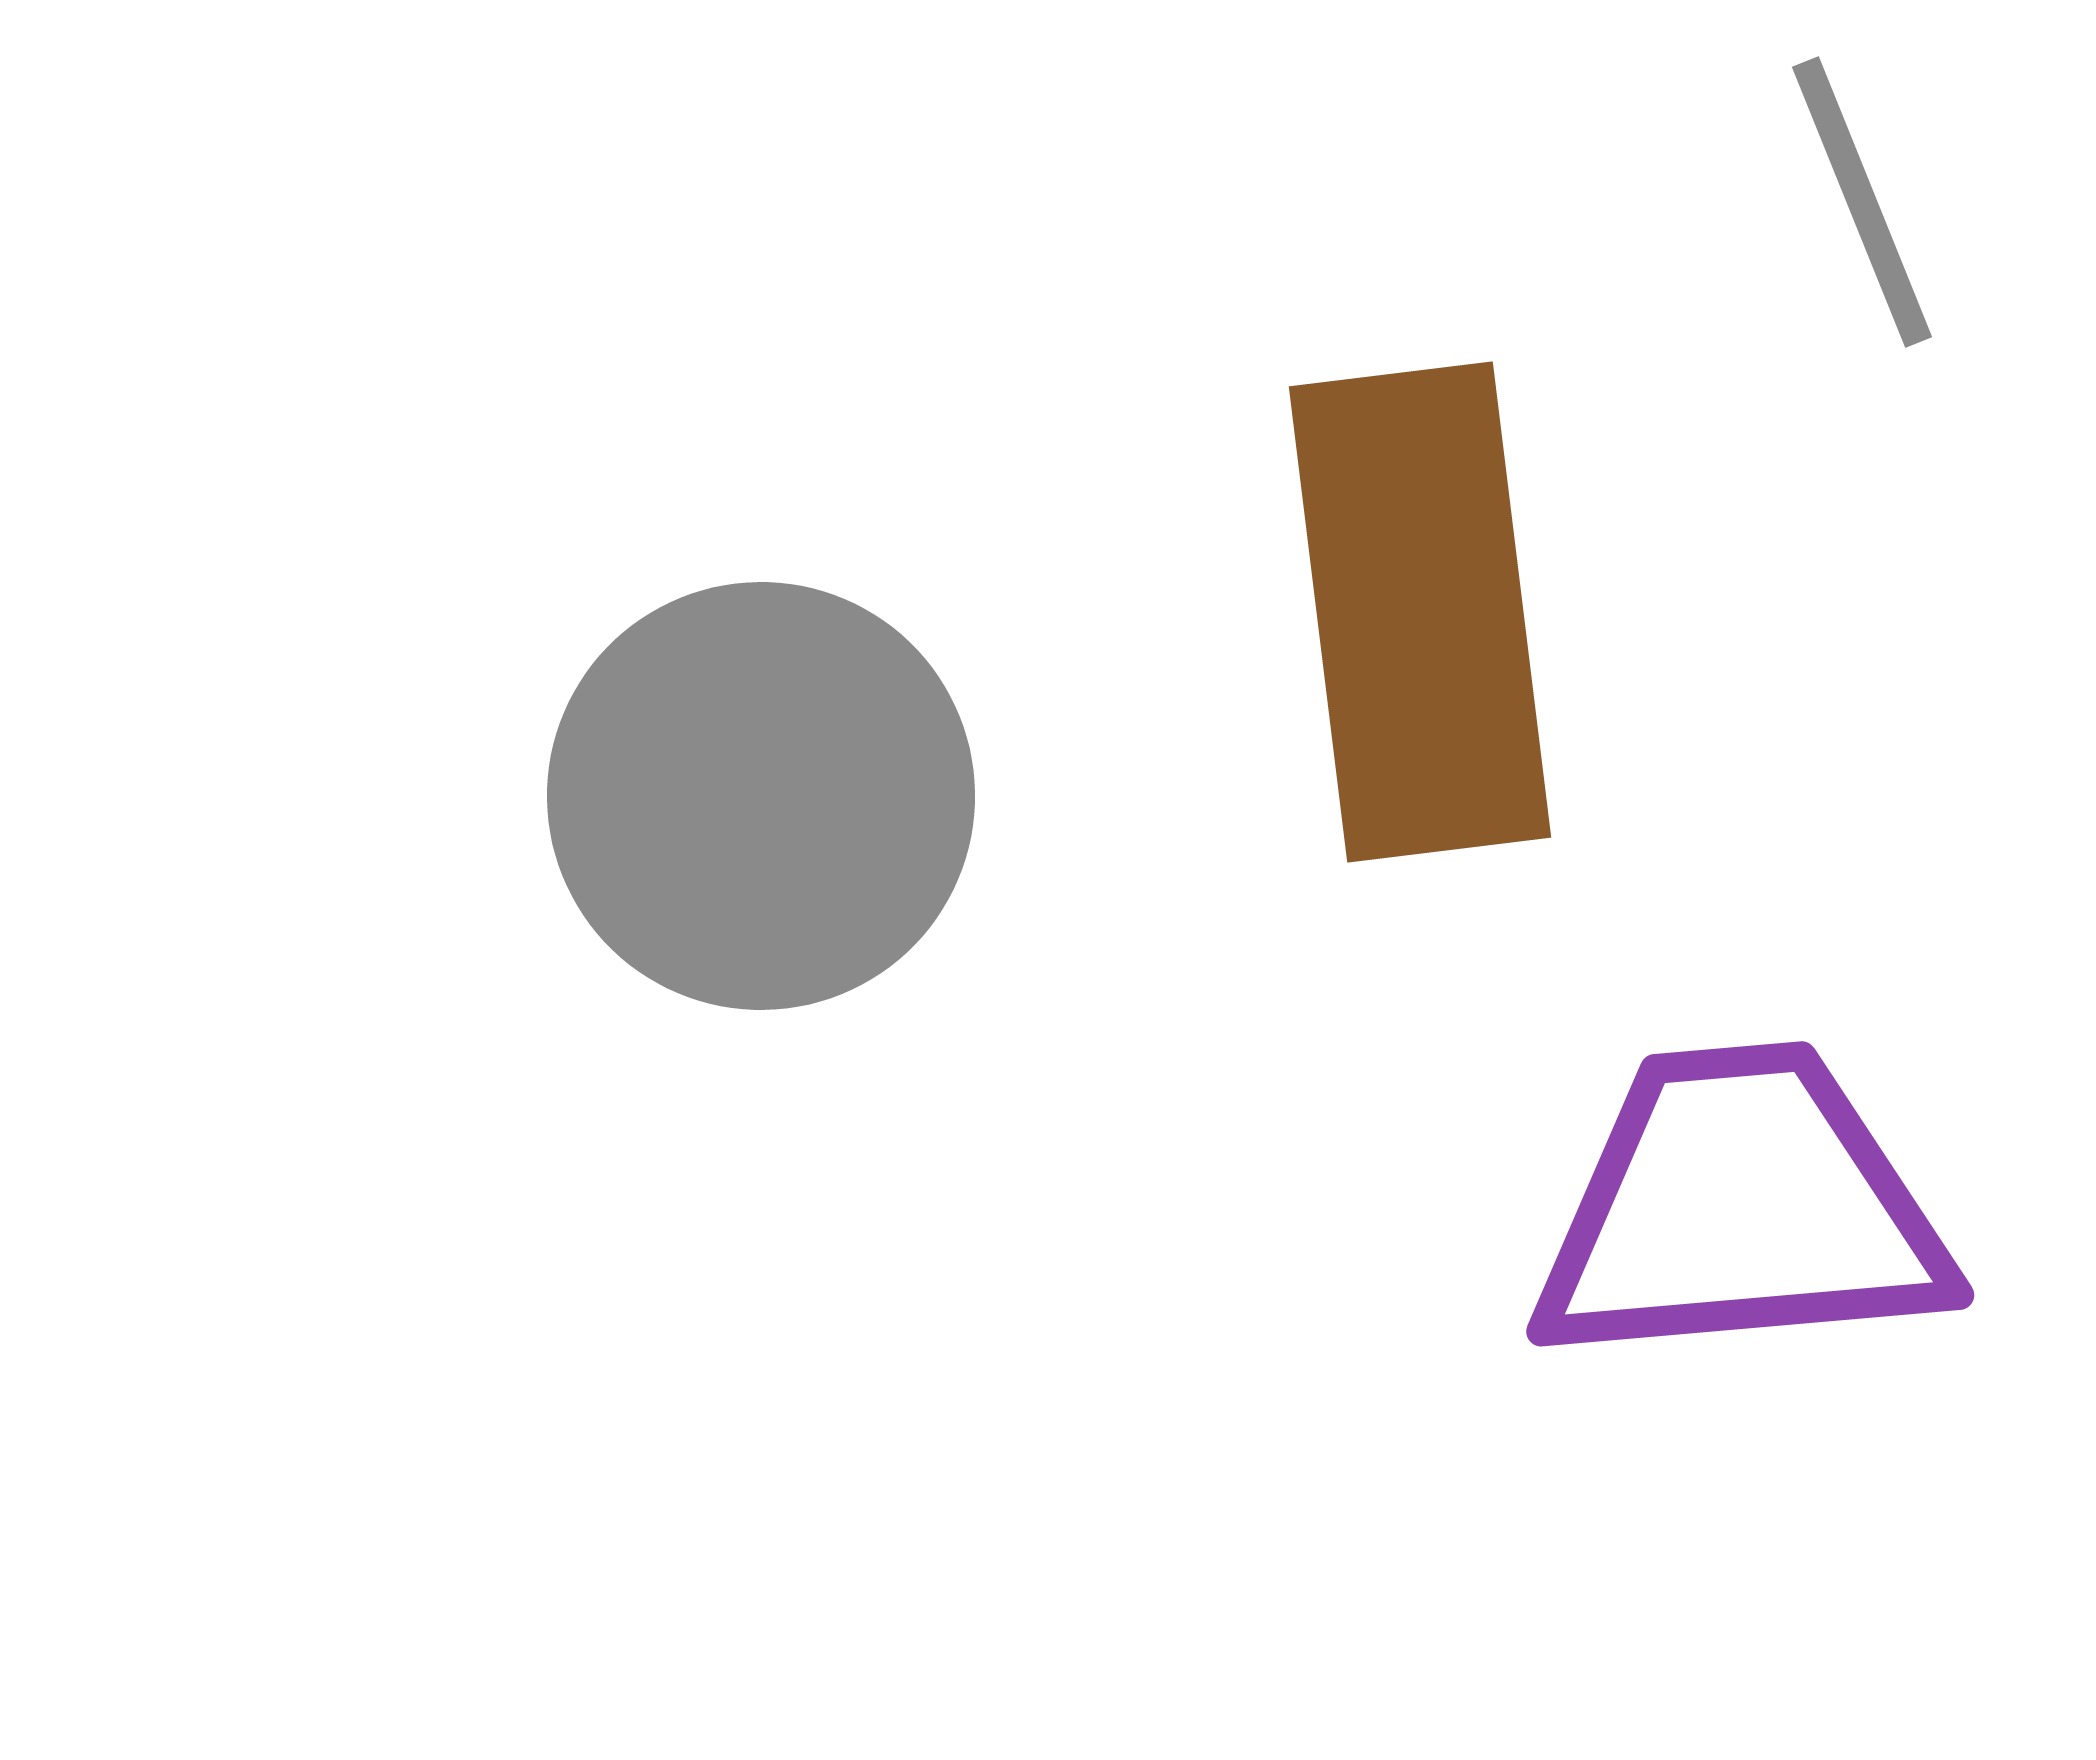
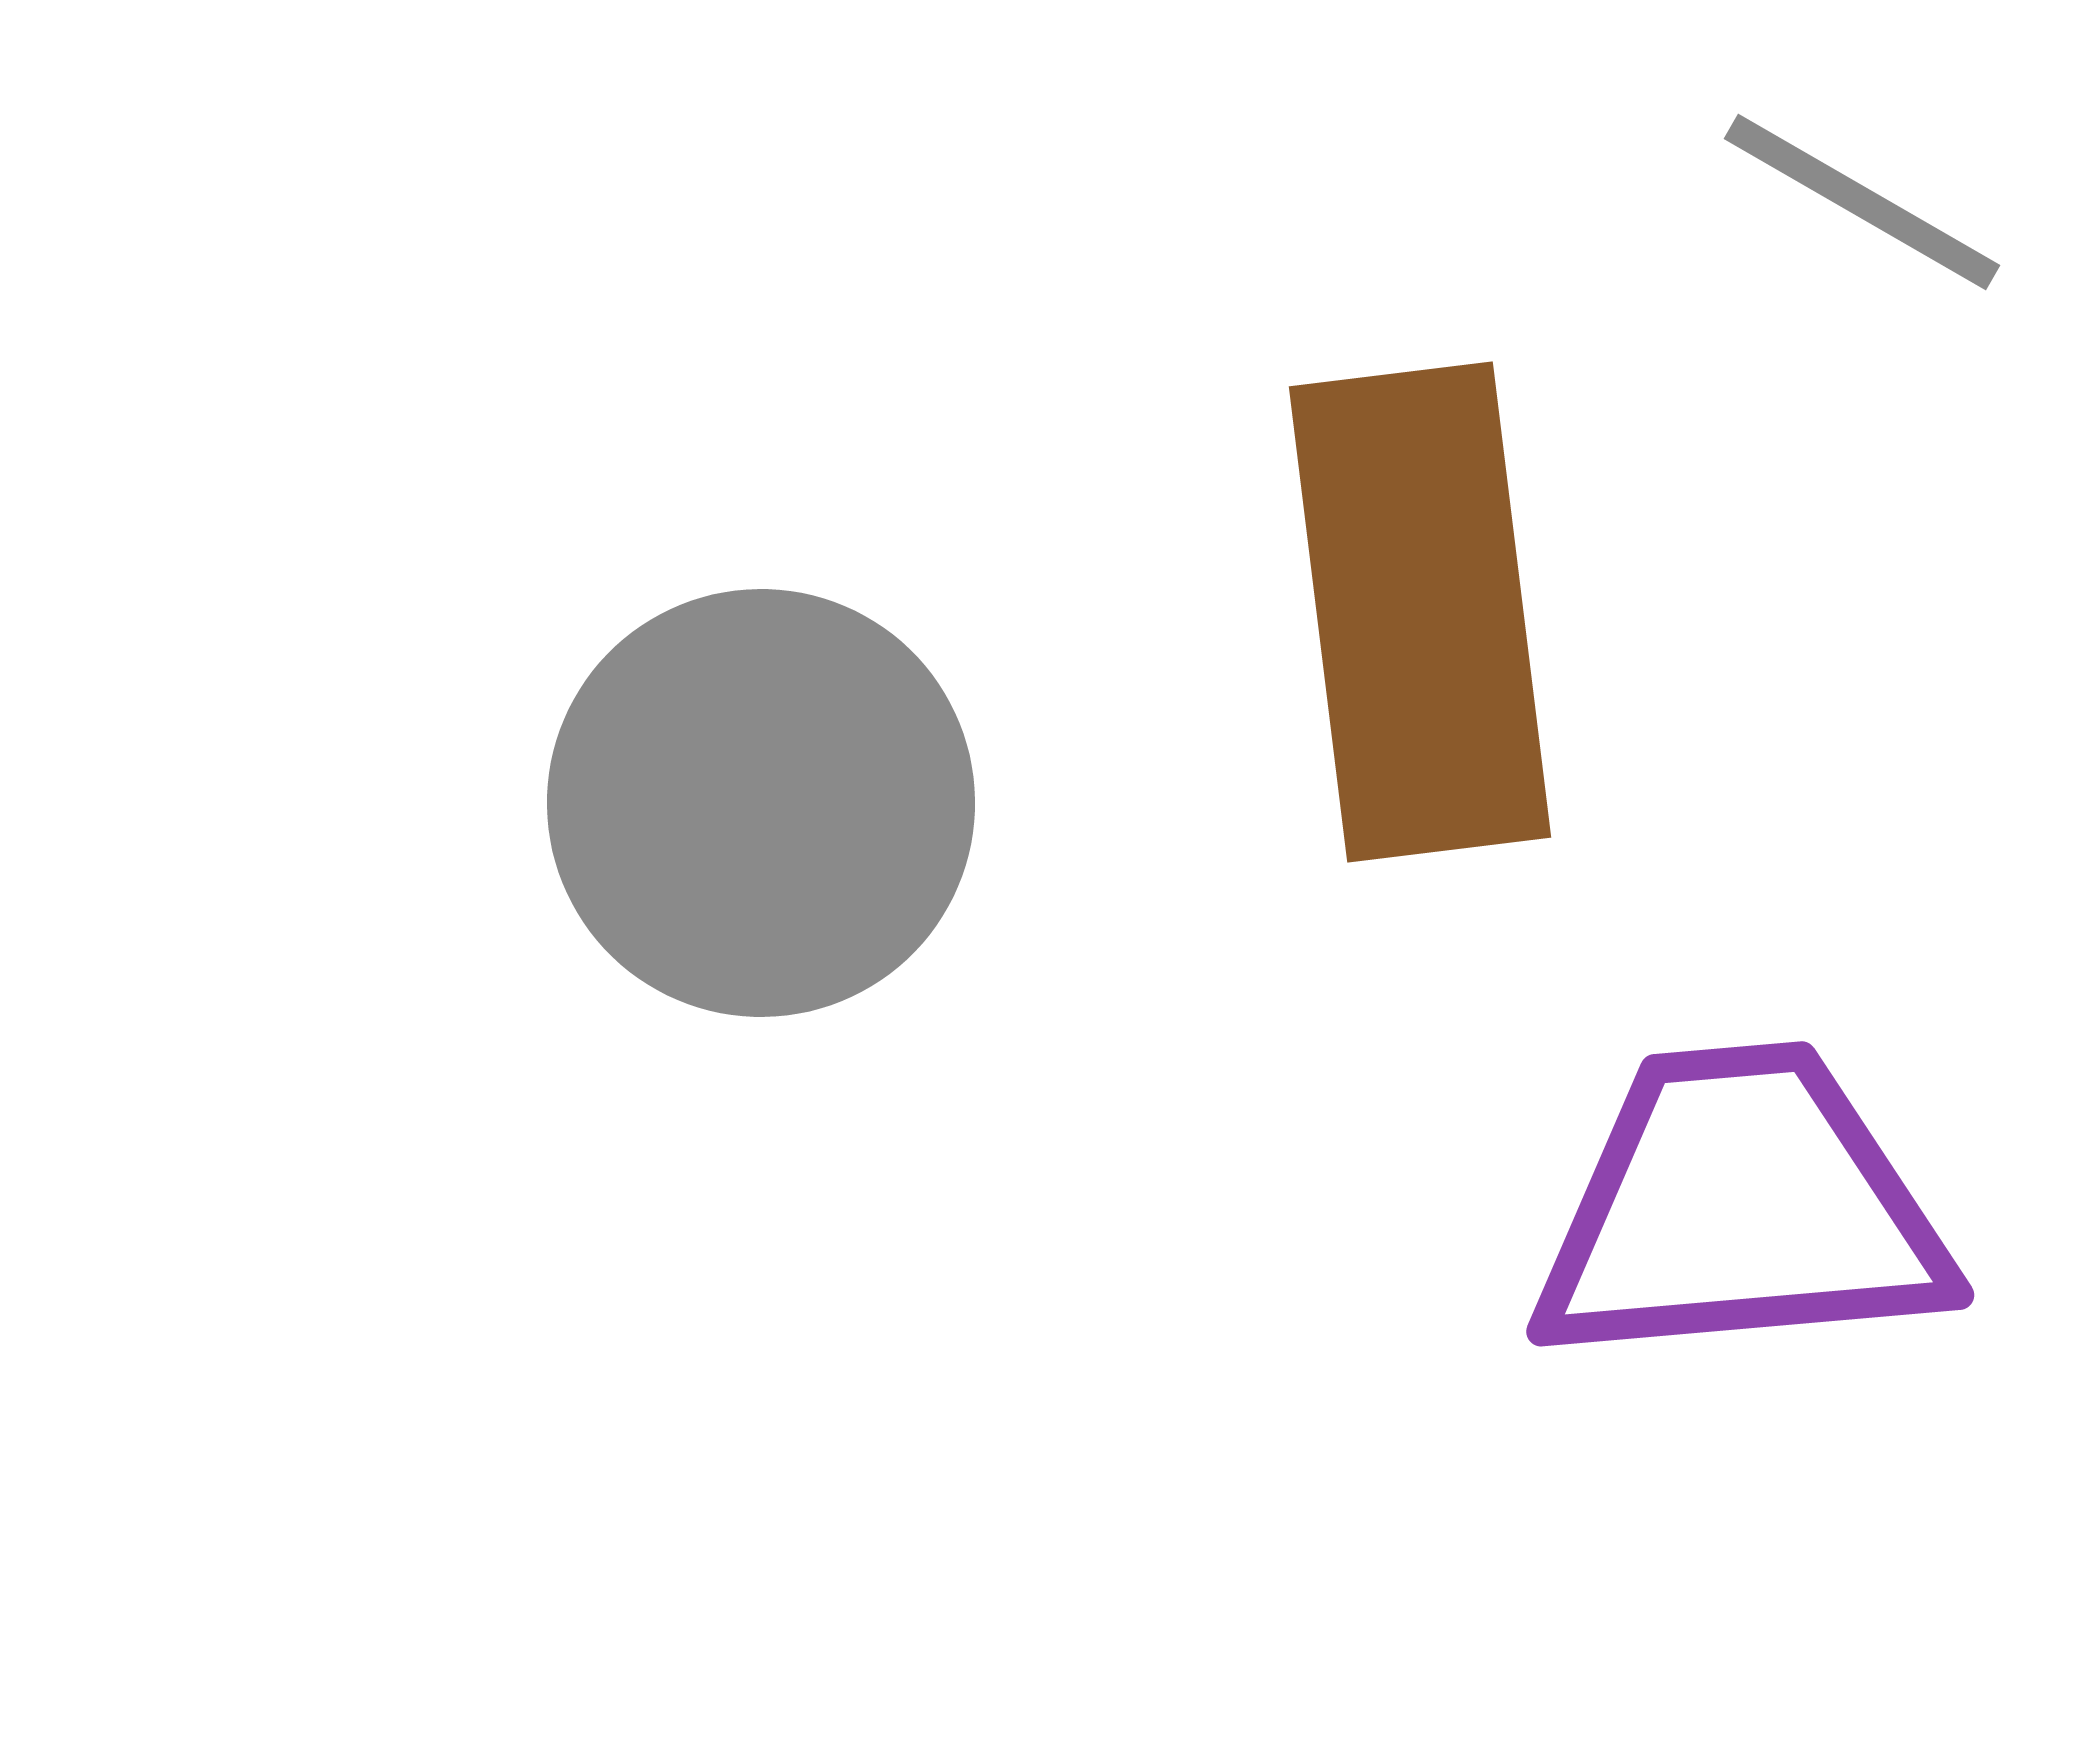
gray line: rotated 38 degrees counterclockwise
gray circle: moved 7 px down
